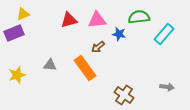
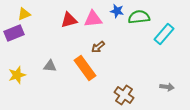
yellow triangle: moved 1 px right
pink triangle: moved 4 px left, 1 px up
blue star: moved 2 px left, 23 px up
gray triangle: moved 1 px down
